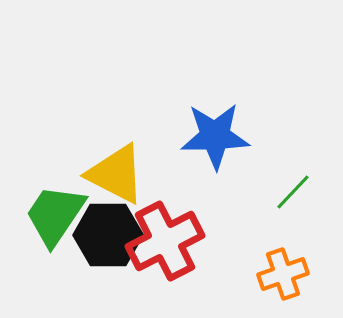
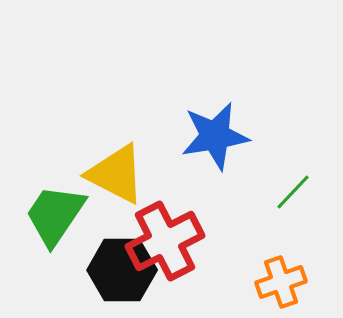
blue star: rotated 8 degrees counterclockwise
black hexagon: moved 14 px right, 35 px down
orange cross: moved 2 px left, 8 px down
